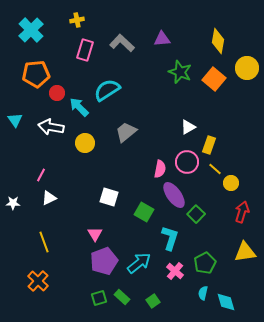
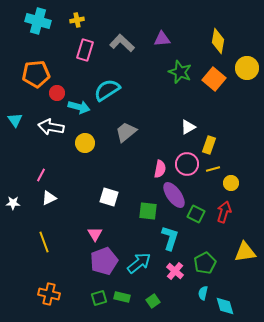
cyan cross at (31, 30): moved 7 px right, 9 px up; rotated 30 degrees counterclockwise
cyan arrow at (79, 107): rotated 150 degrees clockwise
pink circle at (187, 162): moved 2 px down
yellow line at (215, 169): moved 2 px left; rotated 56 degrees counterclockwise
green square at (144, 212): moved 4 px right, 1 px up; rotated 24 degrees counterclockwise
red arrow at (242, 212): moved 18 px left
green square at (196, 214): rotated 18 degrees counterclockwise
orange cross at (38, 281): moved 11 px right, 13 px down; rotated 30 degrees counterclockwise
green rectangle at (122, 297): rotated 28 degrees counterclockwise
cyan diamond at (226, 302): moved 1 px left, 4 px down
